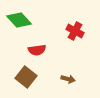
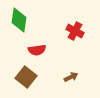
green diamond: rotated 50 degrees clockwise
brown arrow: moved 3 px right, 2 px up; rotated 40 degrees counterclockwise
